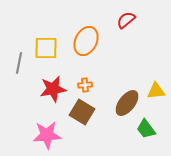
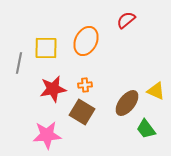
yellow triangle: rotated 30 degrees clockwise
